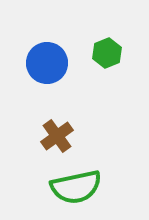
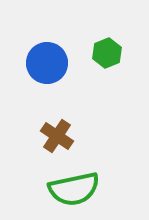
brown cross: rotated 20 degrees counterclockwise
green semicircle: moved 2 px left, 2 px down
